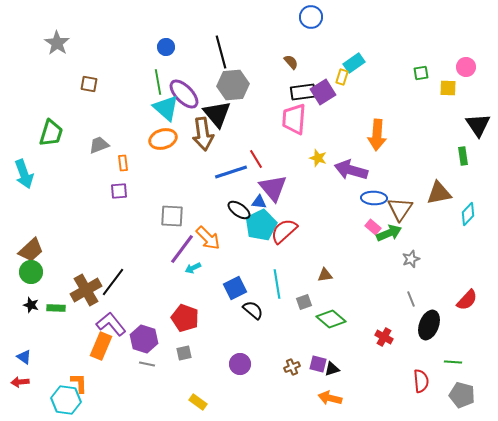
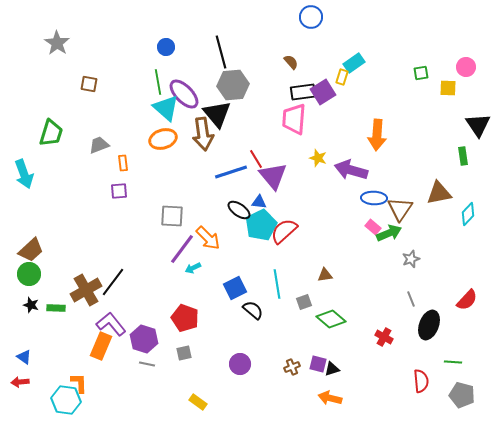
purple triangle at (273, 188): moved 12 px up
green circle at (31, 272): moved 2 px left, 2 px down
